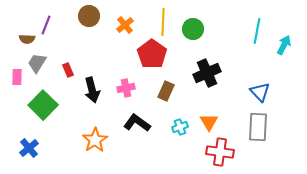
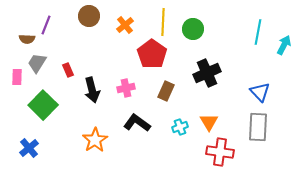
cyan line: moved 1 px right, 1 px down
